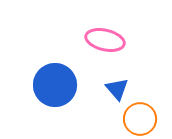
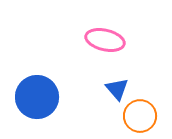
blue circle: moved 18 px left, 12 px down
orange circle: moved 3 px up
